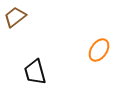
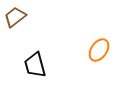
black trapezoid: moved 7 px up
